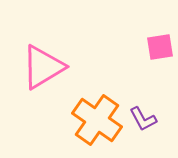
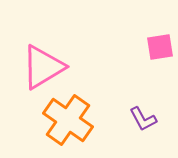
orange cross: moved 29 px left
